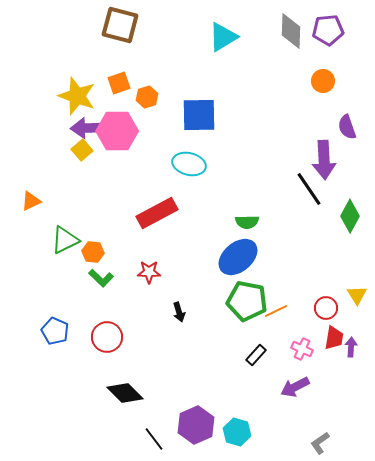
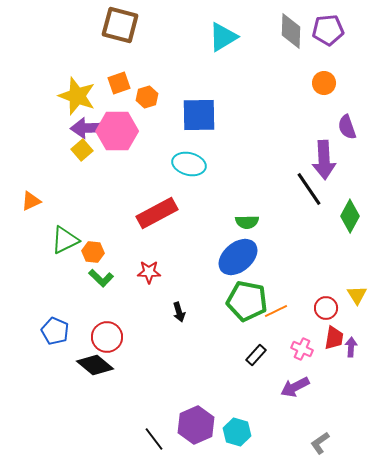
orange circle at (323, 81): moved 1 px right, 2 px down
black diamond at (125, 393): moved 30 px left, 28 px up; rotated 6 degrees counterclockwise
